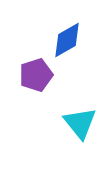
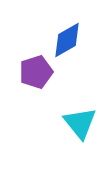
purple pentagon: moved 3 px up
